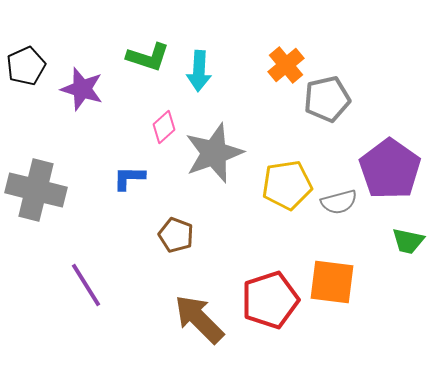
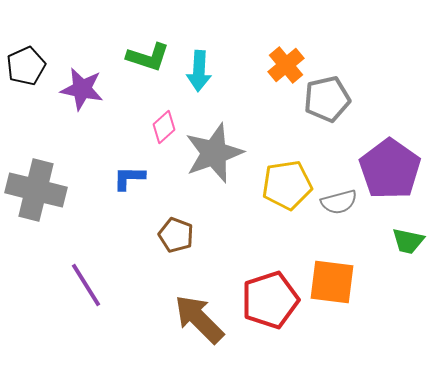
purple star: rotated 6 degrees counterclockwise
